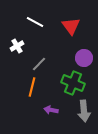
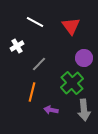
green cross: moved 1 px left; rotated 25 degrees clockwise
orange line: moved 5 px down
gray arrow: moved 1 px up
